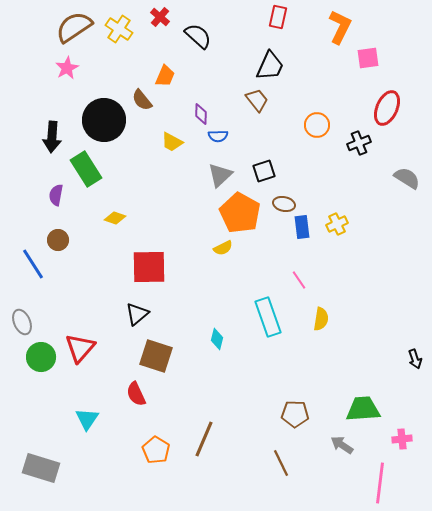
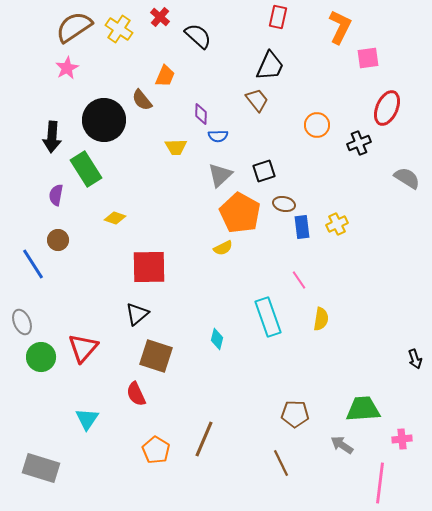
yellow trapezoid at (172, 142): moved 4 px right, 5 px down; rotated 30 degrees counterclockwise
red triangle at (80, 348): moved 3 px right
